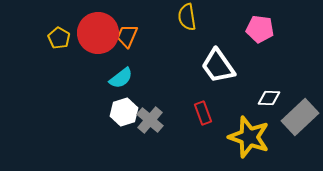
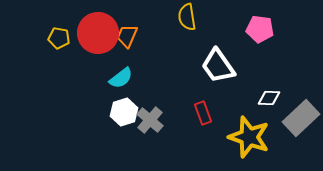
yellow pentagon: rotated 20 degrees counterclockwise
gray rectangle: moved 1 px right, 1 px down
